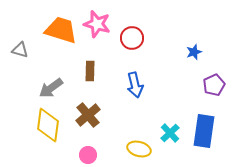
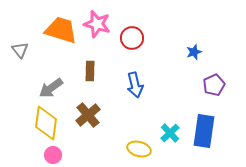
gray triangle: rotated 36 degrees clockwise
yellow diamond: moved 2 px left, 2 px up
pink circle: moved 35 px left
